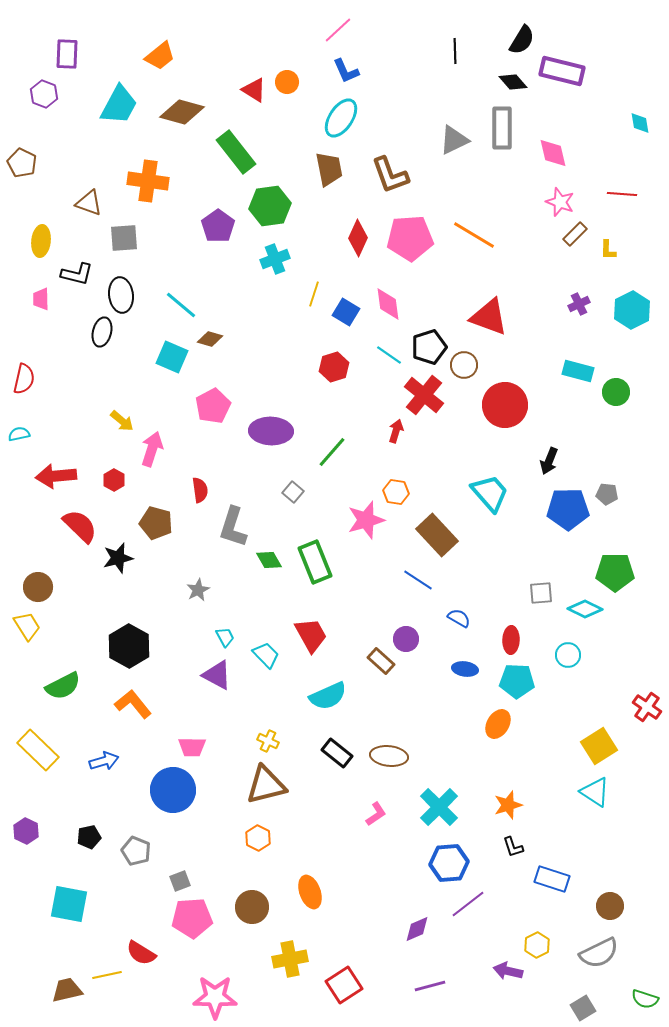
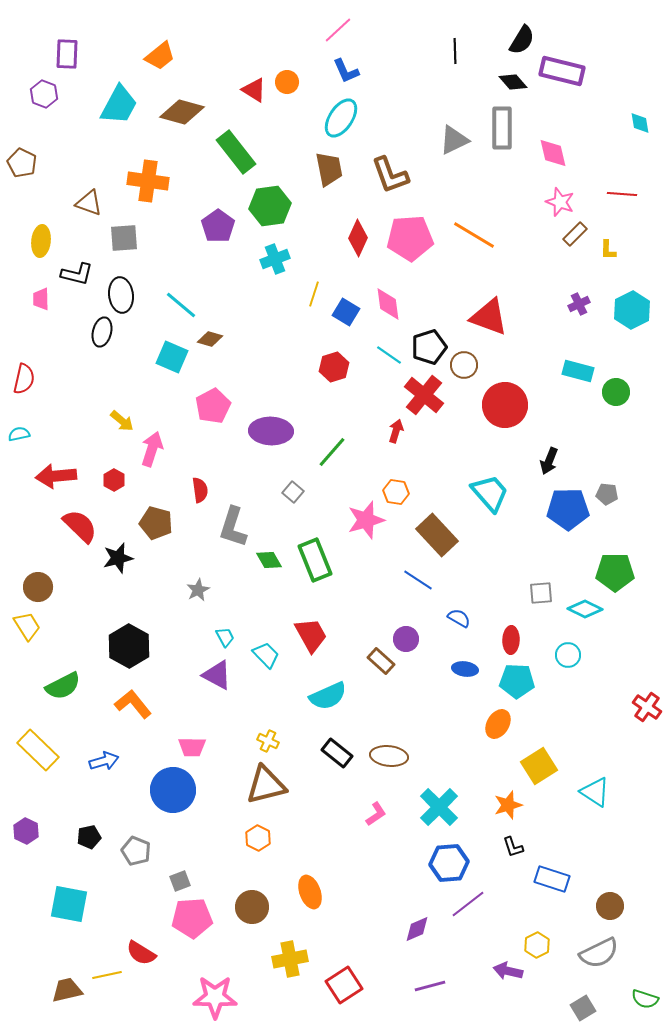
green rectangle at (315, 562): moved 2 px up
yellow square at (599, 746): moved 60 px left, 20 px down
